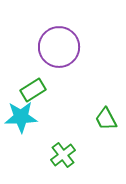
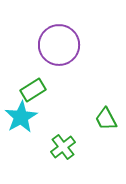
purple circle: moved 2 px up
cyan star: rotated 28 degrees counterclockwise
green cross: moved 8 px up
